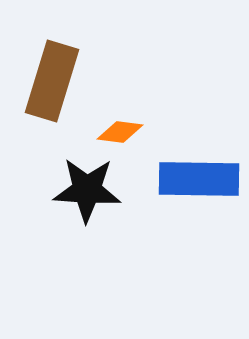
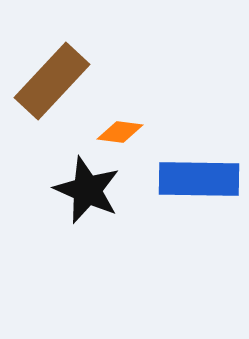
brown rectangle: rotated 26 degrees clockwise
black star: rotated 20 degrees clockwise
